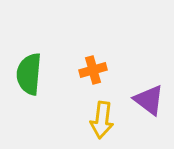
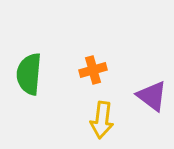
purple triangle: moved 3 px right, 4 px up
